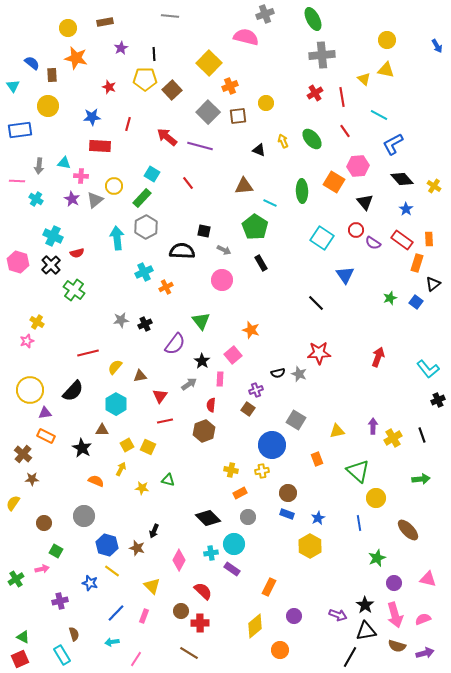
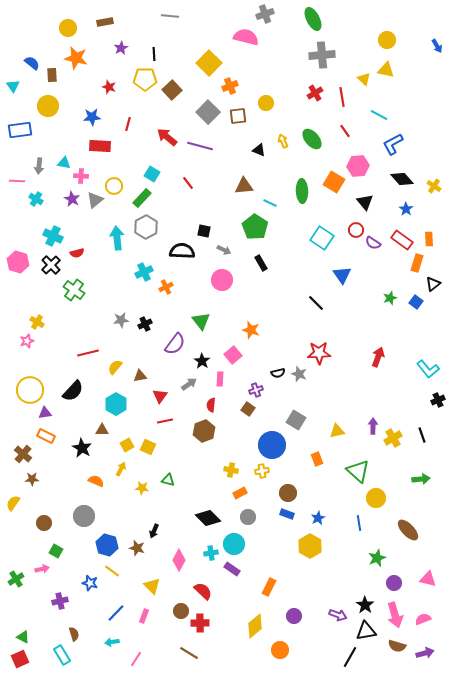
blue triangle at (345, 275): moved 3 px left
